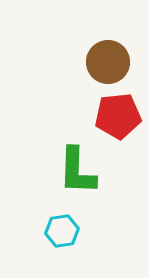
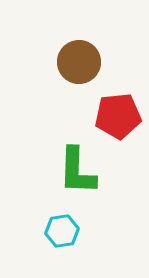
brown circle: moved 29 px left
